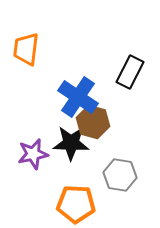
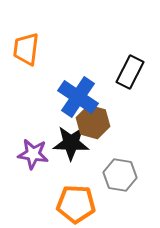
purple star: rotated 20 degrees clockwise
